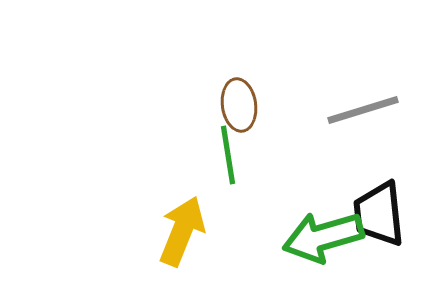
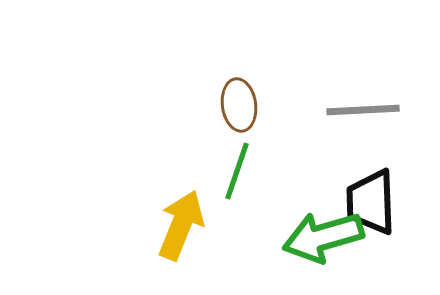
gray line: rotated 14 degrees clockwise
green line: moved 9 px right, 16 px down; rotated 28 degrees clockwise
black trapezoid: moved 8 px left, 12 px up; rotated 4 degrees clockwise
yellow arrow: moved 1 px left, 6 px up
